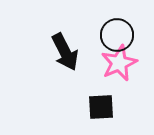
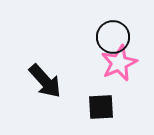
black circle: moved 4 px left, 2 px down
black arrow: moved 20 px left, 29 px down; rotated 15 degrees counterclockwise
